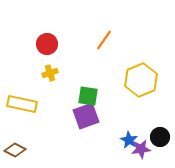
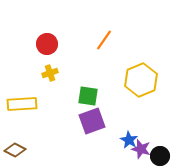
yellow rectangle: rotated 16 degrees counterclockwise
purple square: moved 6 px right, 5 px down
black circle: moved 19 px down
purple star: rotated 24 degrees clockwise
